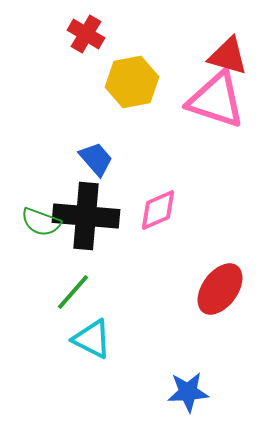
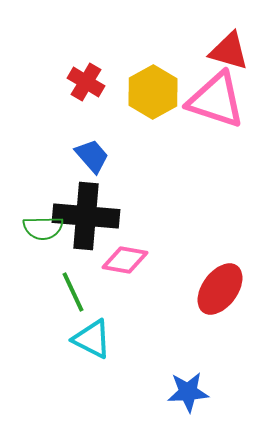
red cross: moved 48 px down
red triangle: moved 1 px right, 5 px up
yellow hexagon: moved 21 px right, 10 px down; rotated 18 degrees counterclockwise
blue trapezoid: moved 4 px left, 3 px up
pink diamond: moved 33 px left, 50 px down; rotated 33 degrees clockwise
green semicircle: moved 2 px right, 6 px down; rotated 21 degrees counterclockwise
green line: rotated 66 degrees counterclockwise
